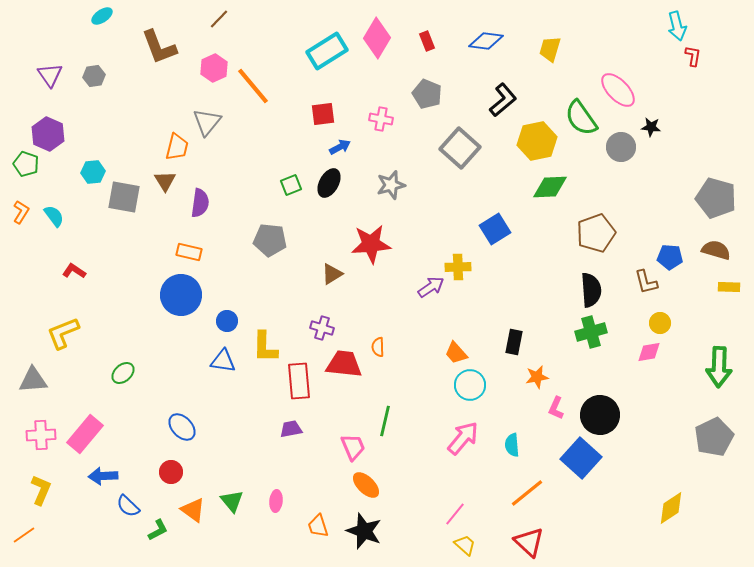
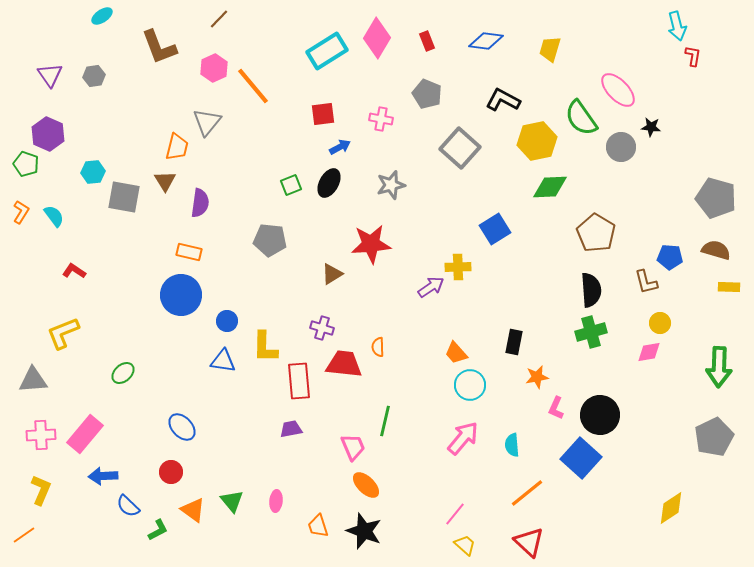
black L-shape at (503, 100): rotated 112 degrees counterclockwise
brown pentagon at (596, 233): rotated 21 degrees counterclockwise
